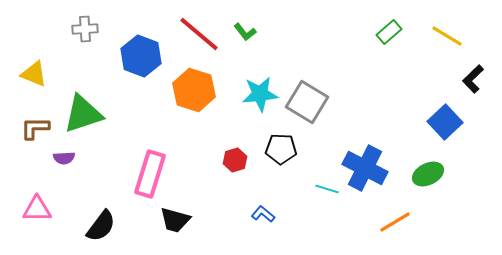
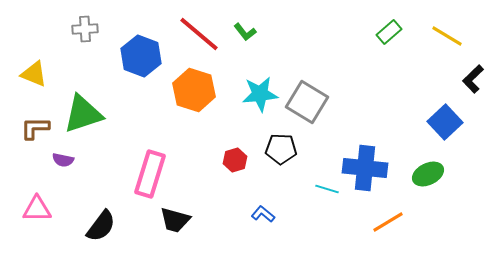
purple semicircle: moved 1 px left, 2 px down; rotated 15 degrees clockwise
blue cross: rotated 21 degrees counterclockwise
orange line: moved 7 px left
